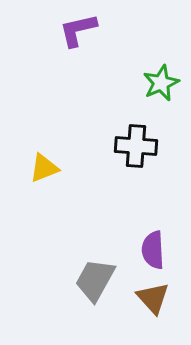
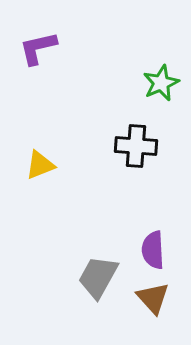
purple L-shape: moved 40 px left, 18 px down
yellow triangle: moved 4 px left, 3 px up
gray trapezoid: moved 3 px right, 3 px up
